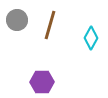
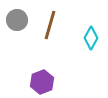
purple hexagon: rotated 20 degrees counterclockwise
